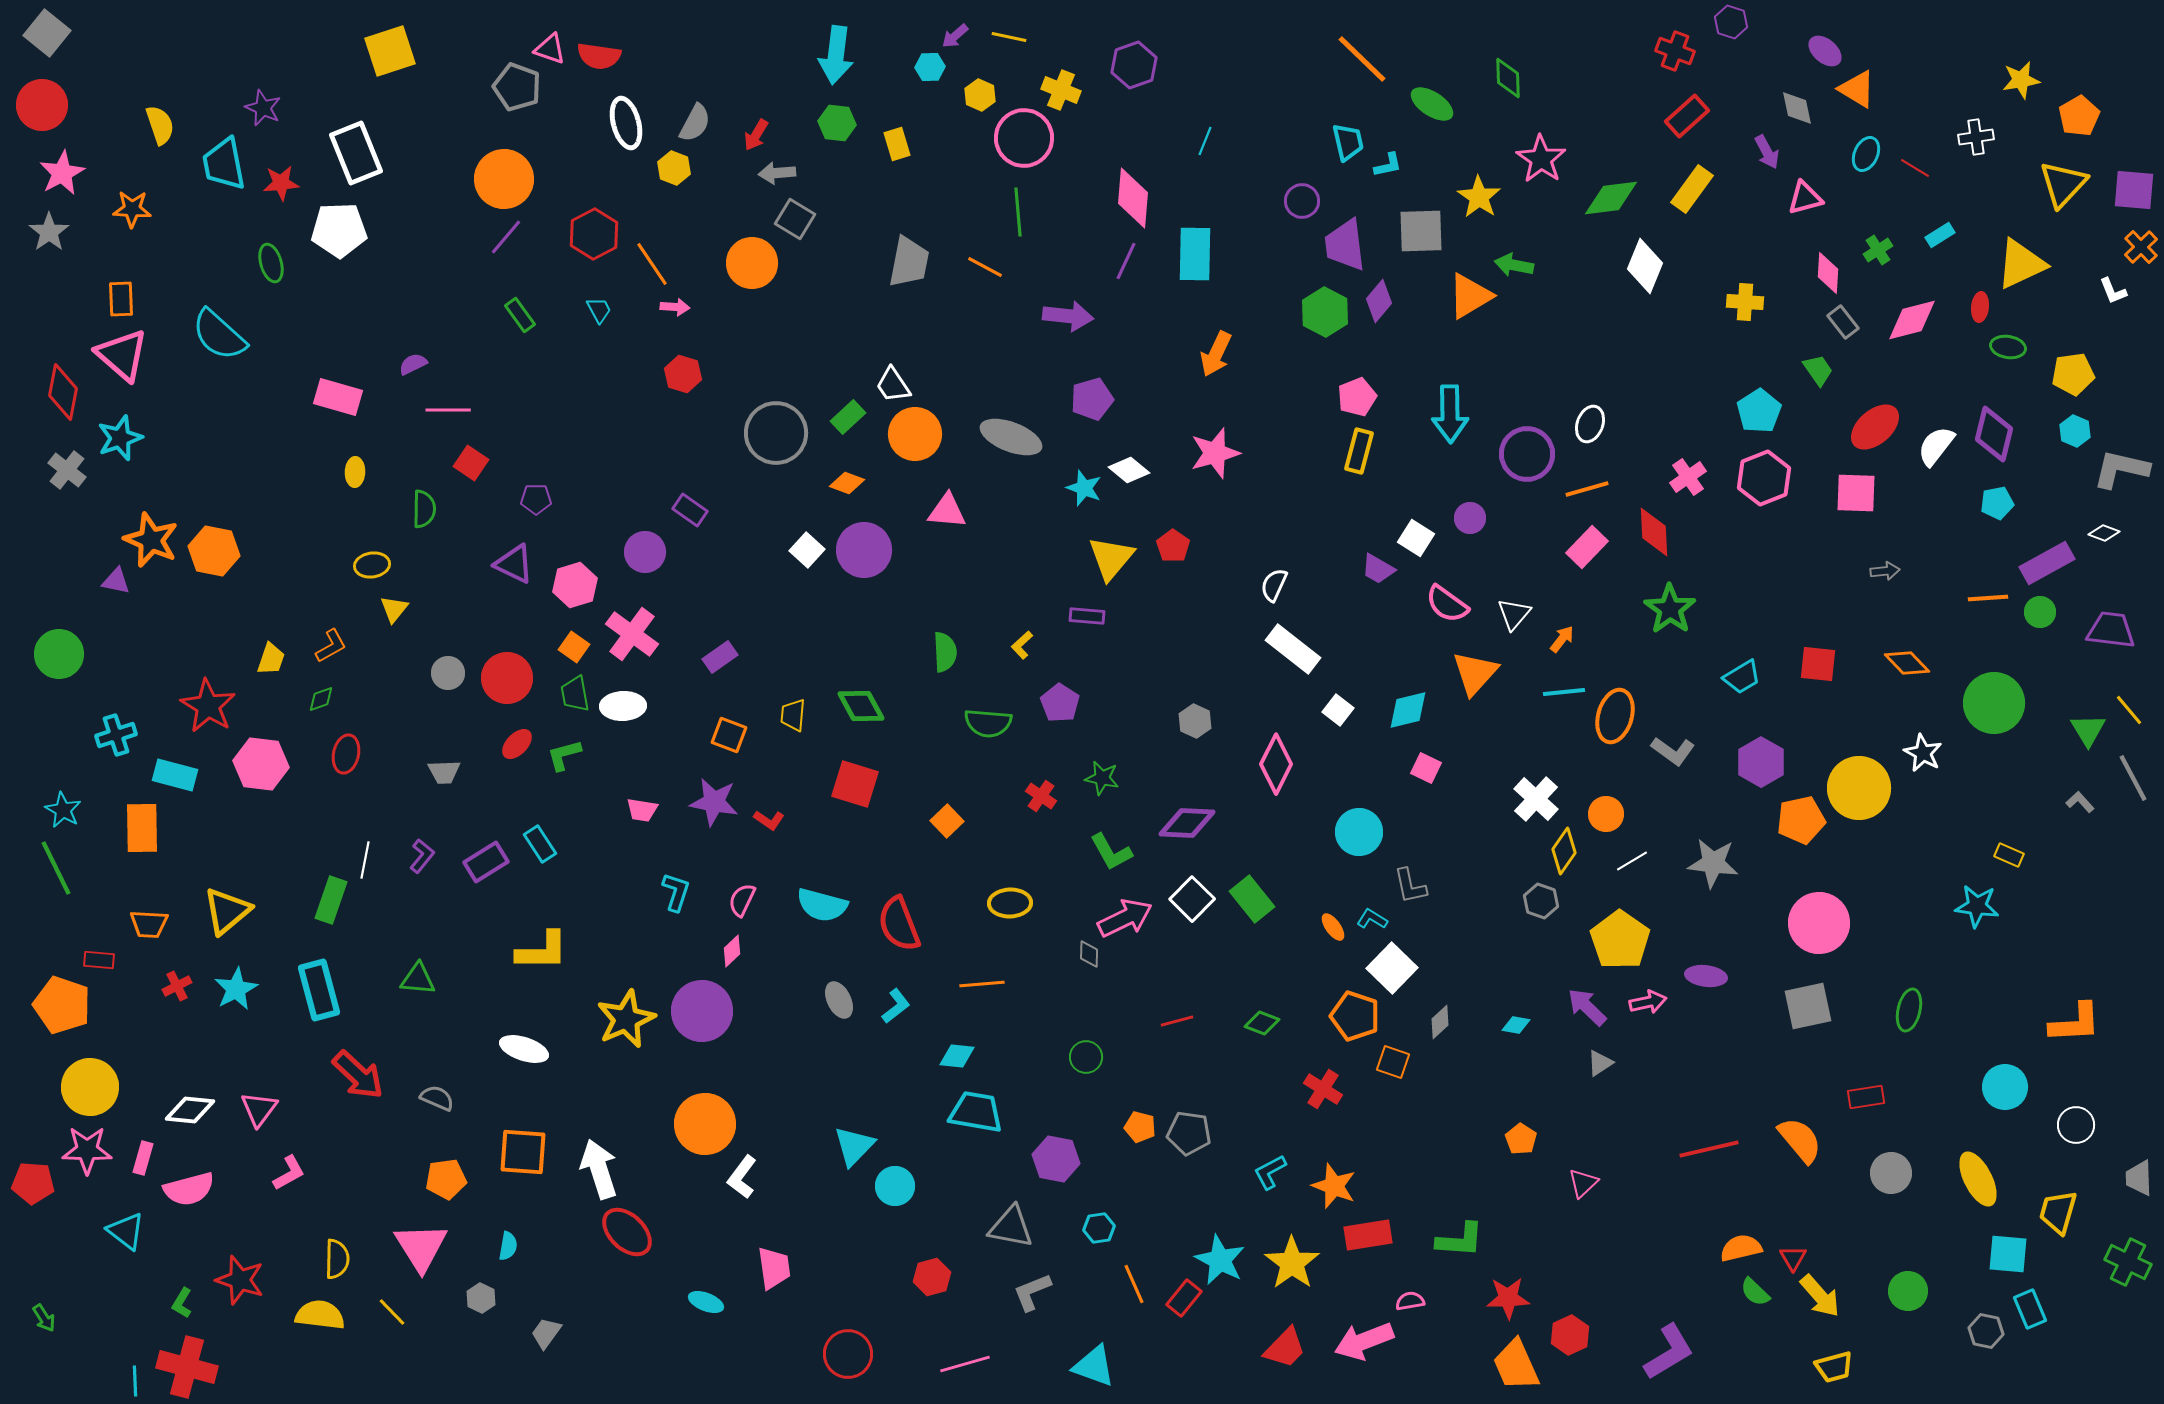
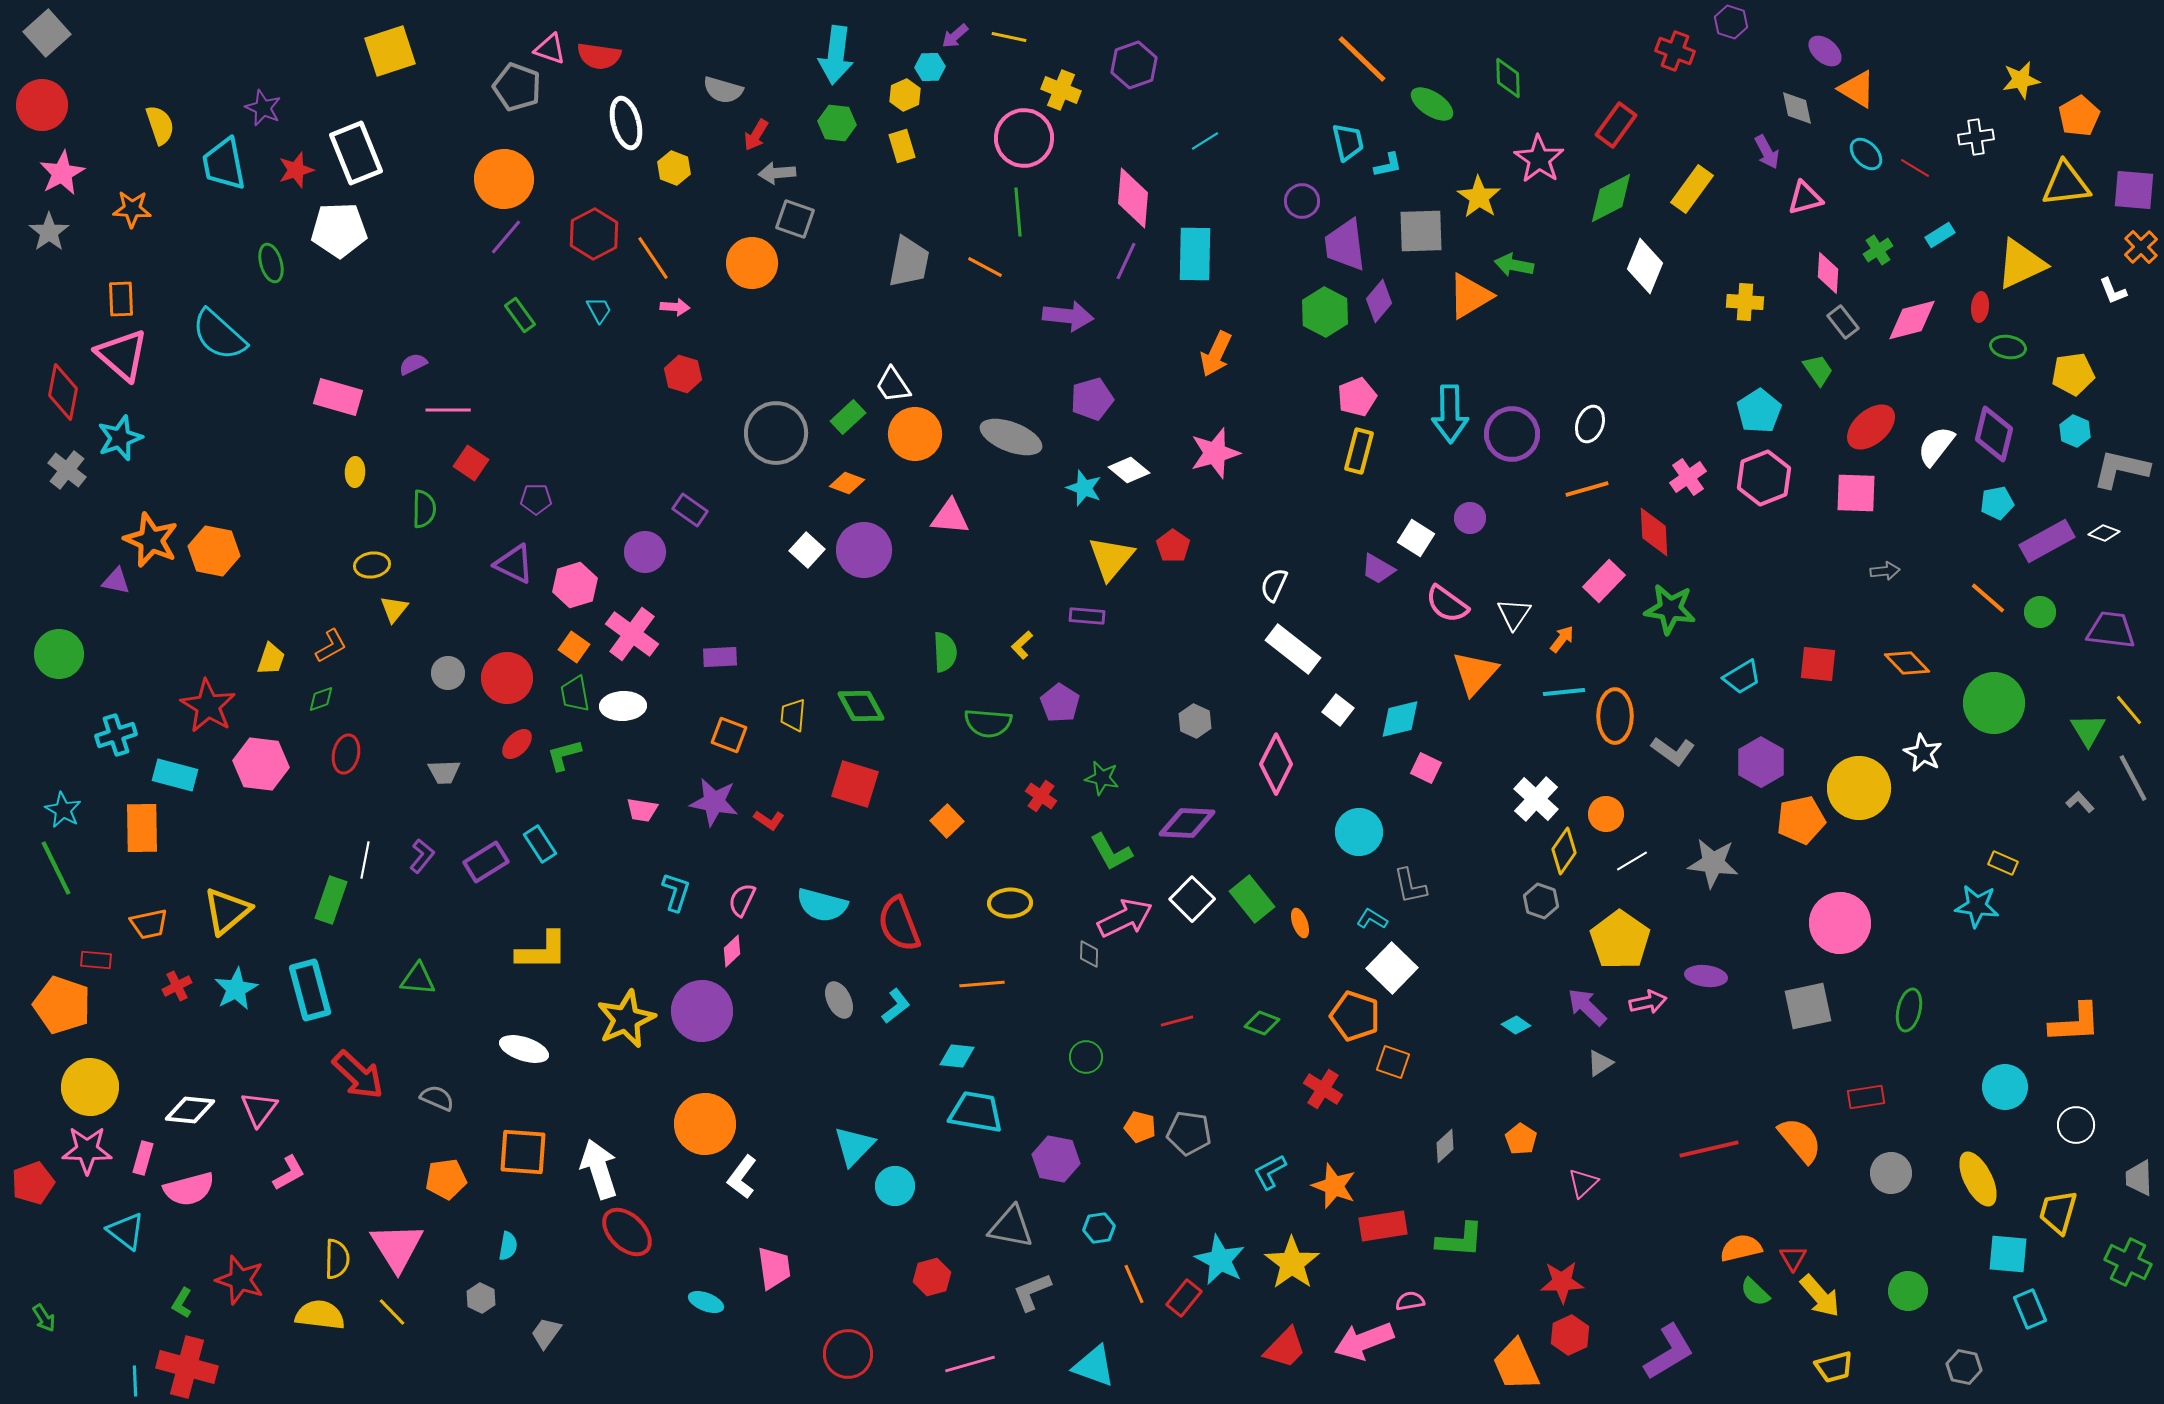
gray square at (47, 33): rotated 9 degrees clockwise
yellow hexagon at (980, 95): moved 75 px left; rotated 12 degrees clockwise
red rectangle at (1687, 116): moved 71 px left, 9 px down; rotated 12 degrees counterclockwise
gray semicircle at (695, 123): moved 28 px right, 33 px up; rotated 78 degrees clockwise
cyan line at (1205, 141): rotated 36 degrees clockwise
yellow rectangle at (897, 144): moved 5 px right, 2 px down
cyan ellipse at (1866, 154): rotated 68 degrees counterclockwise
pink star at (1541, 159): moved 2 px left
red star at (281, 183): moved 15 px right, 13 px up; rotated 12 degrees counterclockwise
yellow triangle at (2063, 184): moved 3 px right; rotated 40 degrees clockwise
green diamond at (1611, 198): rotated 20 degrees counterclockwise
gray square at (795, 219): rotated 12 degrees counterclockwise
orange line at (652, 264): moved 1 px right, 6 px up
red ellipse at (1875, 427): moved 4 px left
purple circle at (1527, 454): moved 15 px left, 20 px up
pink triangle at (947, 511): moved 3 px right, 6 px down
pink rectangle at (1587, 547): moved 17 px right, 34 px down
purple rectangle at (2047, 563): moved 22 px up
orange line at (1988, 598): rotated 45 degrees clockwise
green star at (1670, 609): rotated 27 degrees counterclockwise
white triangle at (1514, 614): rotated 6 degrees counterclockwise
purple rectangle at (720, 657): rotated 32 degrees clockwise
cyan diamond at (1408, 710): moved 8 px left, 9 px down
orange ellipse at (1615, 716): rotated 16 degrees counterclockwise
yellow rectangle at (2009, 855): moved 6 px left, 8 px down
pink circle at (1819, 923): moved 21 px right
orange trapezoid at (149, 924): rotated 15 degrees counterclockwise
orange ellipse at (1333, 927): moved 33 px left, 4 px up; rotated 16 degrees clockwise
red rectangle at (99, 960): moved 3 px left
cyan rectangle at (319, 990): moved 9 px left
gray diamond at (1440, 1022): moved 5 px right, 124 px down
cyan diamond at (1516, 1025): rotated 24 degrees clockwise
red pentagon at (33, 1183): rotated 24 degrees counterclockwise
red rectangle at (1368, 1235): moved 15 px right, 9 px up
pink triangle at (421, 1247): moved 24 px left
red star at (1508, 1298): moved 54 px right, 16 px up
gray hexagon at (1986, 1331): moved 22 px left, 36 px down
pink line at (965, 1364): moved 5 px right
